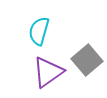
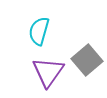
purple triangle: rotated 20 degrees counterclockwise
